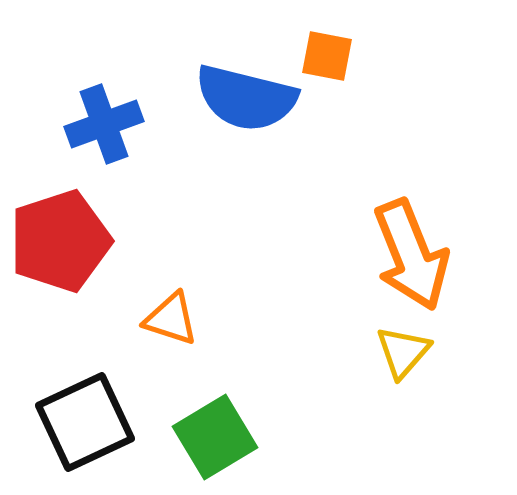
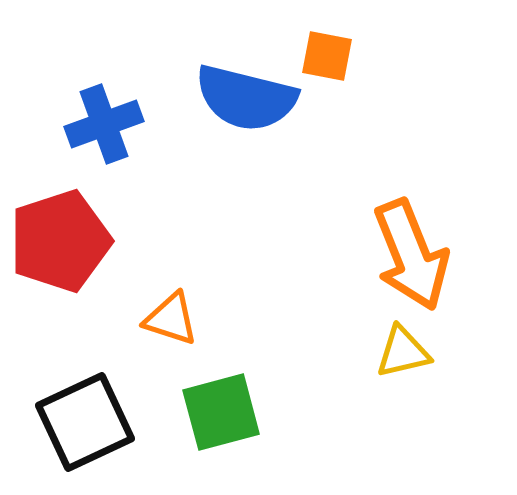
yellow triangle: rotated 36 degrees clockwise
green square: moved 6 px right, 25 px up; rotated 16 degrees clockwise
